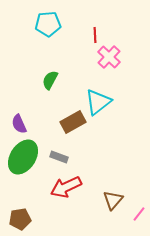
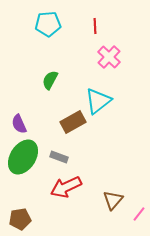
red line: moved 9 px up
cyan triangle: moved 1 px up
